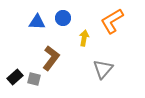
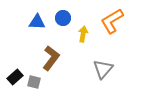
yellow arrow: moved 1 px left, 4 px up
gray square: moved 3 px down
